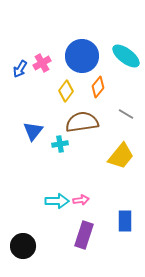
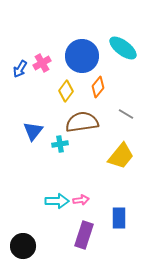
cyan ellipse: moved 3 px left, 8 px up
blue rectangle: moved 6 px left, 3 px up
